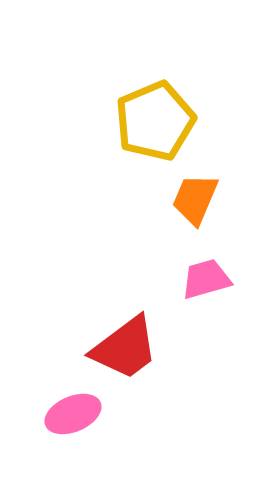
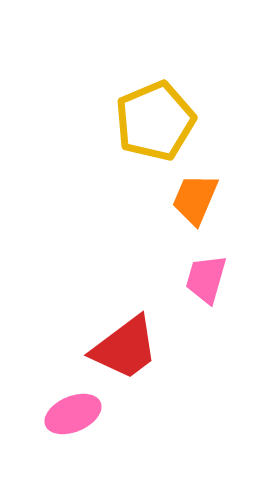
pink trapezoid: rotated 58 degrees counterclockwise
